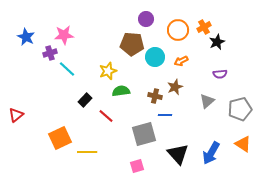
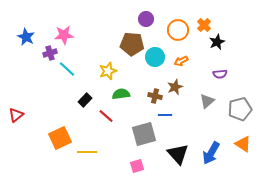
orange cross: moved 2 px up; rotated 16 degrees counterclockwise
green semicircle: moved 3 px down
